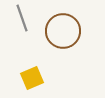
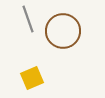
gray line: moved 6 px right, 1 px down
